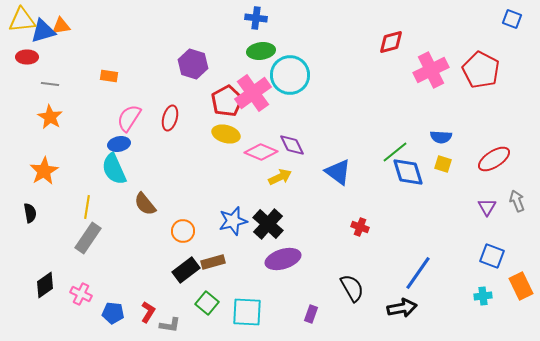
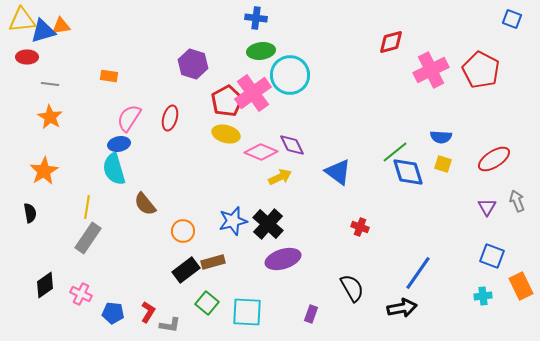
cyan semicircle at (114, 169): rotated 8 degrees clockwise
